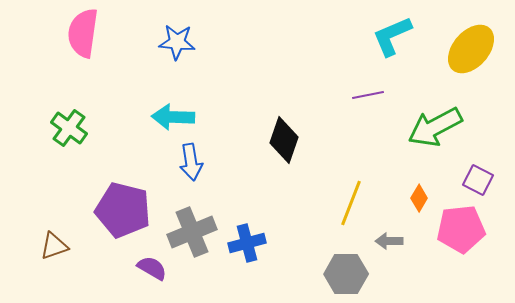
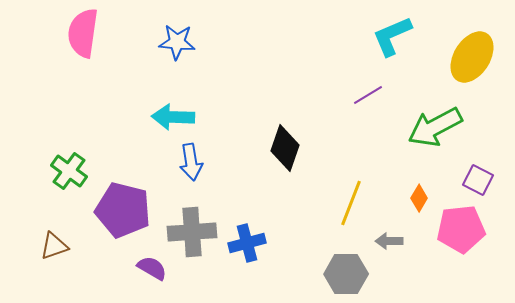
yellow ellipse: moved 1 px right, 8 px down; rotated 9 degrees counterclockwise
purple line: rotated 20 degrees counterclockwise
green cross: moved 43 px down
black diamond: moved 1 px right, 8 px down
gray cross: rotated 18 degrees clockwise
